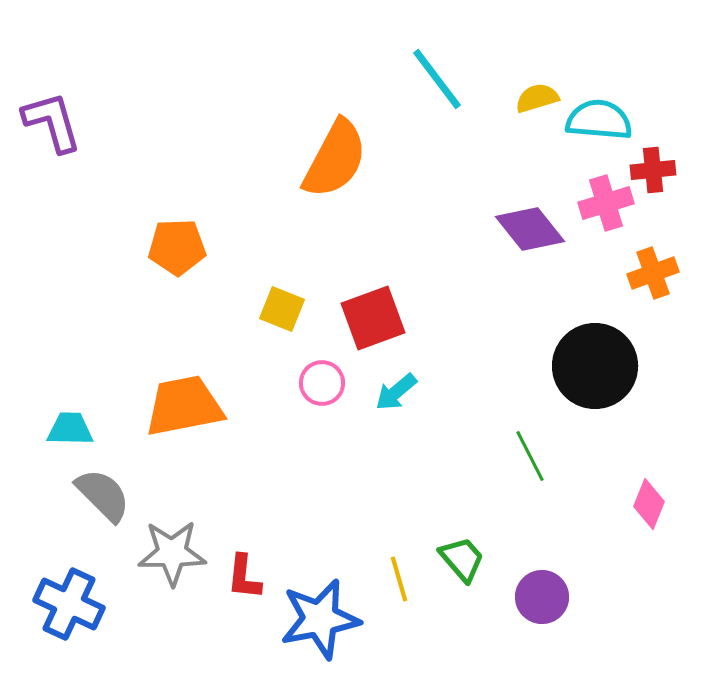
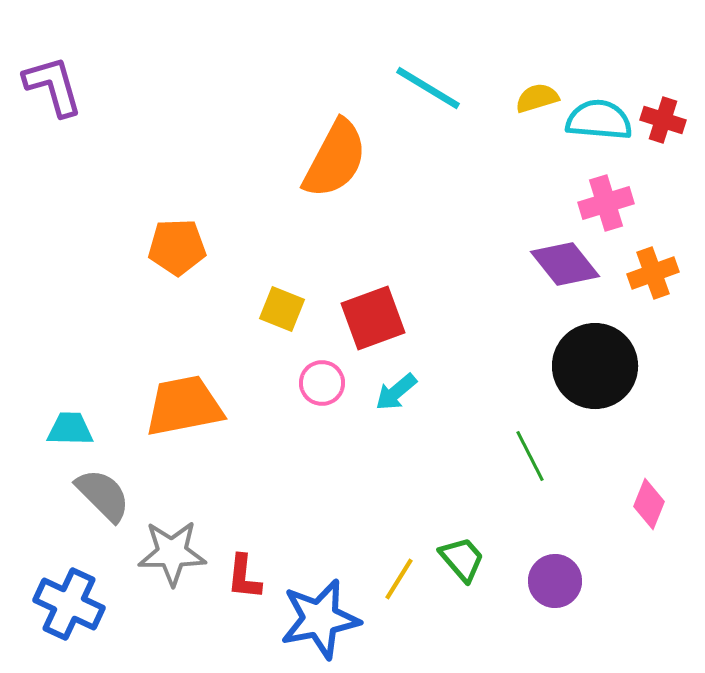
cyan line: moved 9 px left, 9 px down; rotated 22 degrees counterclockwise
purple L-shape: moved 1 px right, 36 px up
red cross: moved 10 px right, 50 px up; rotated 24 degrees clockwise
purple diamond: moved 35 px right, 35 px down
yellow line: rotated 48 degrees clockwise
purple circle: moved 13 px right, 16 px up
